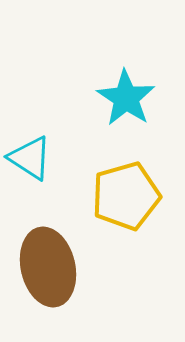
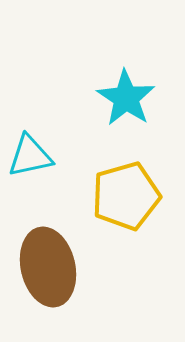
cyan triangle: moved 2 px up; rotated 45 degrees counterclockwise
